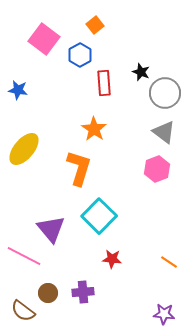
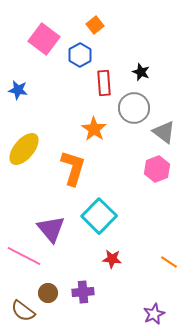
gray circle: moved 31 px left, 15 px down
orange L-shape: moved 6 px left
purple star: moved 10 px left; rotated 30 degrees counterclockwise
